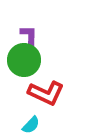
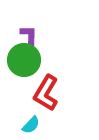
red L-shape: rotated 96 degrees clockwise
